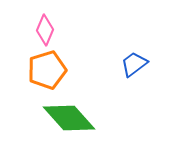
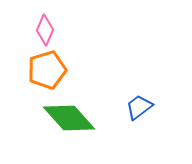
blue trapezoid: moved 5 px right, 43 px down
